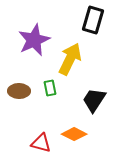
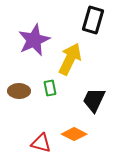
black trapezoid: rotated 8 degrees counterclockwise
